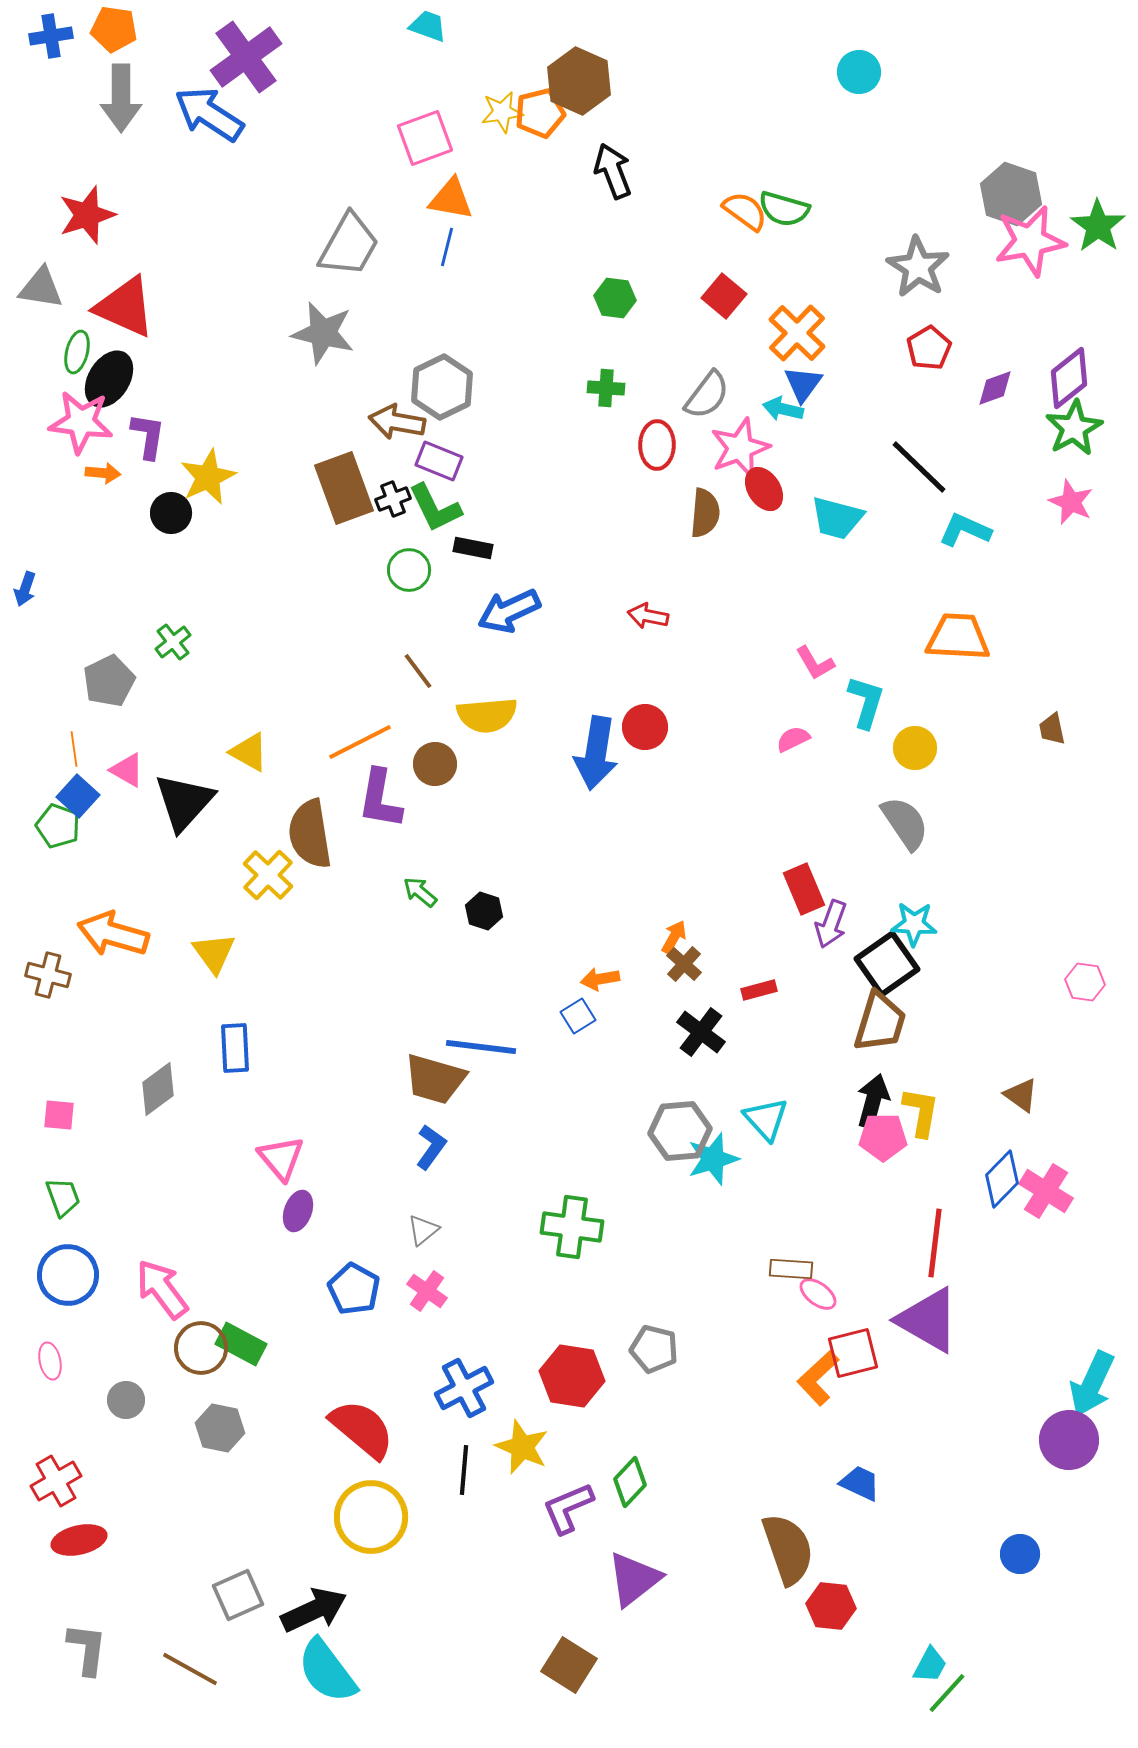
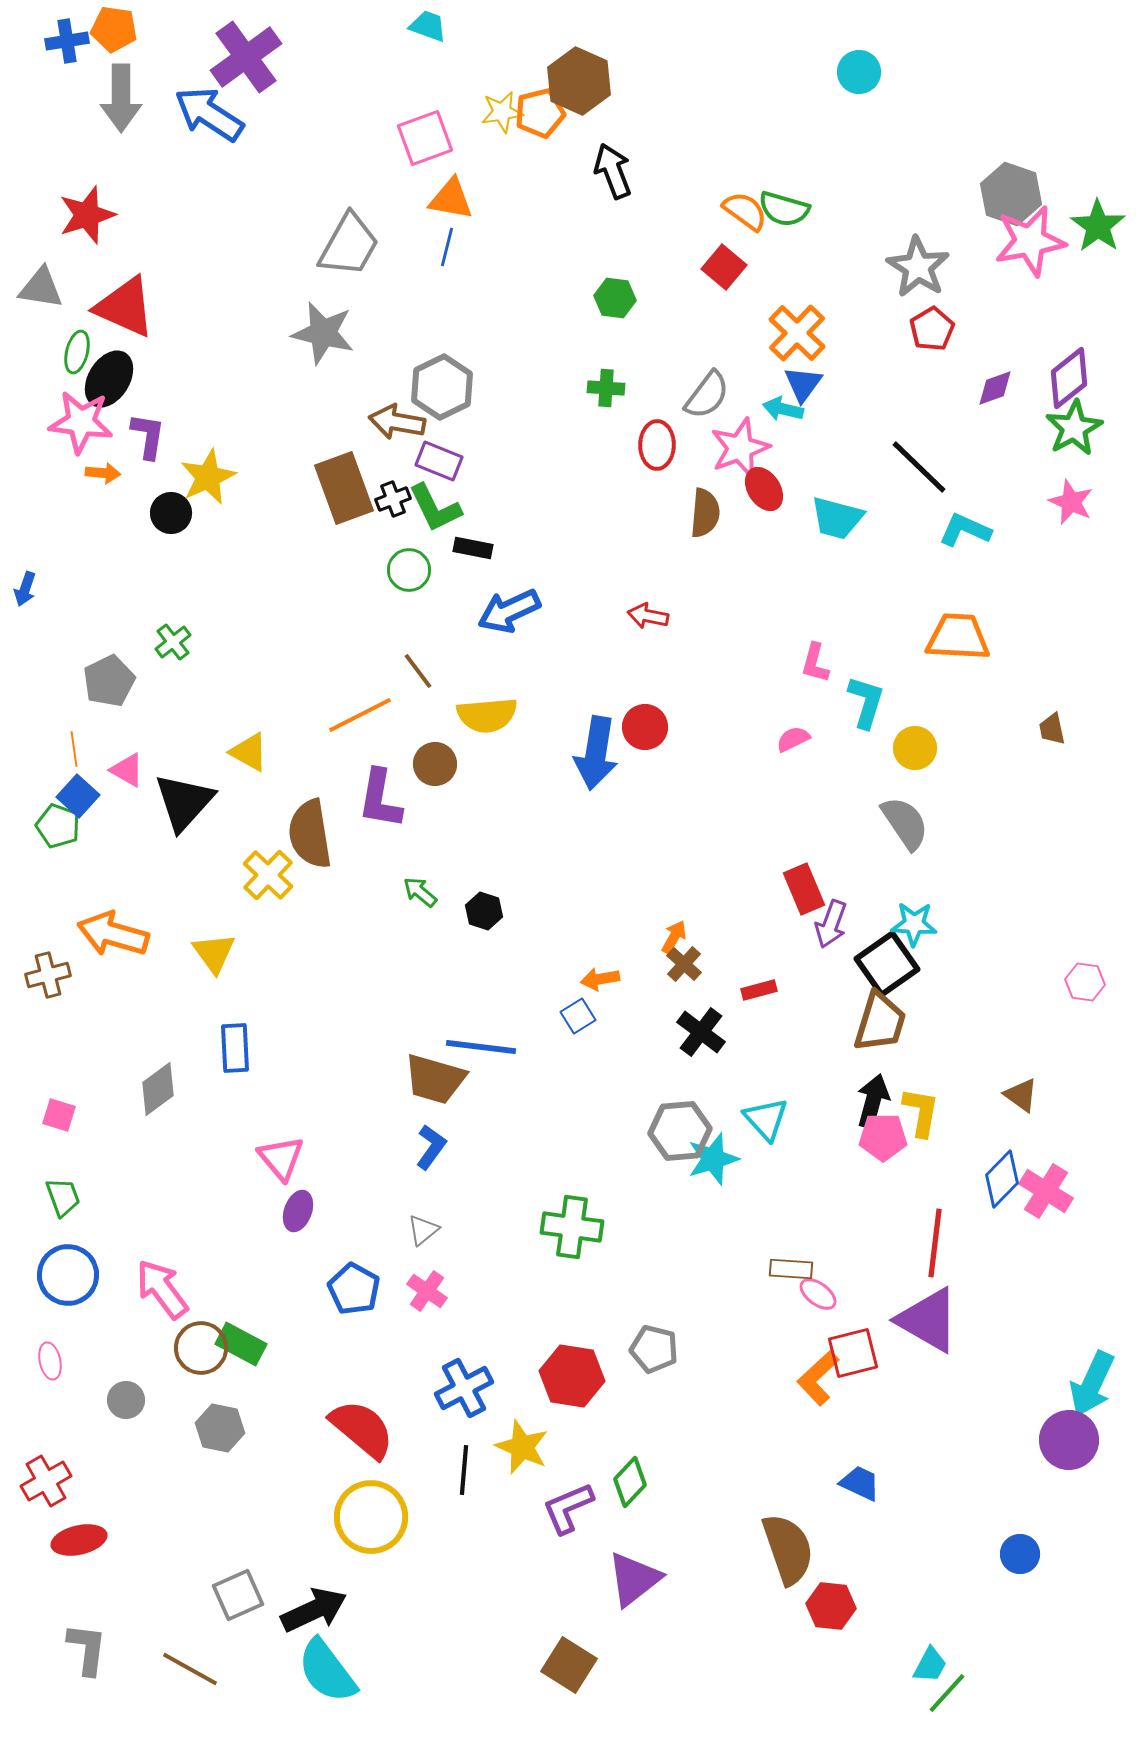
blue cross at (51, 36): moved 16 px right, 5 px down
red square at (724, 296): moved 29 px up
red pentagon at (929, 348): moved 3 px right, 19 px up
pink L-shape at (815, 663): rotated 45 degrees clockwise
orange line at (360, 742): moved 27 px up
brown cross at (48, 975): rotated 30 degrees counterclockwise
pink square at (59, 1115): rotated 12 degrees clockwise
red cross at (56, 1481): moved 10 px left
